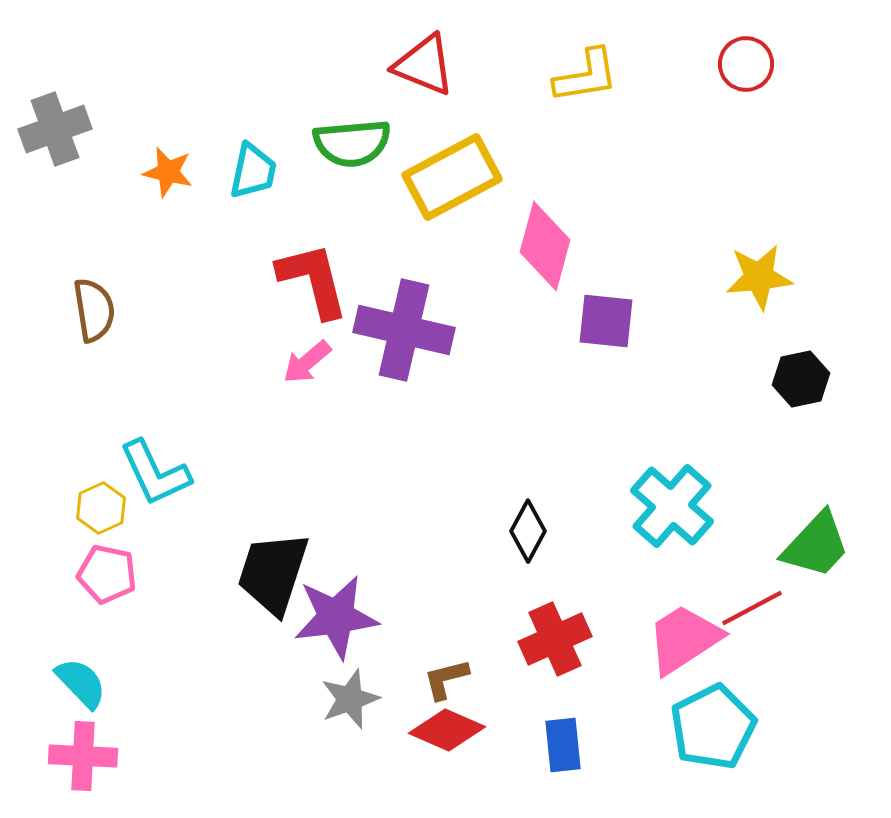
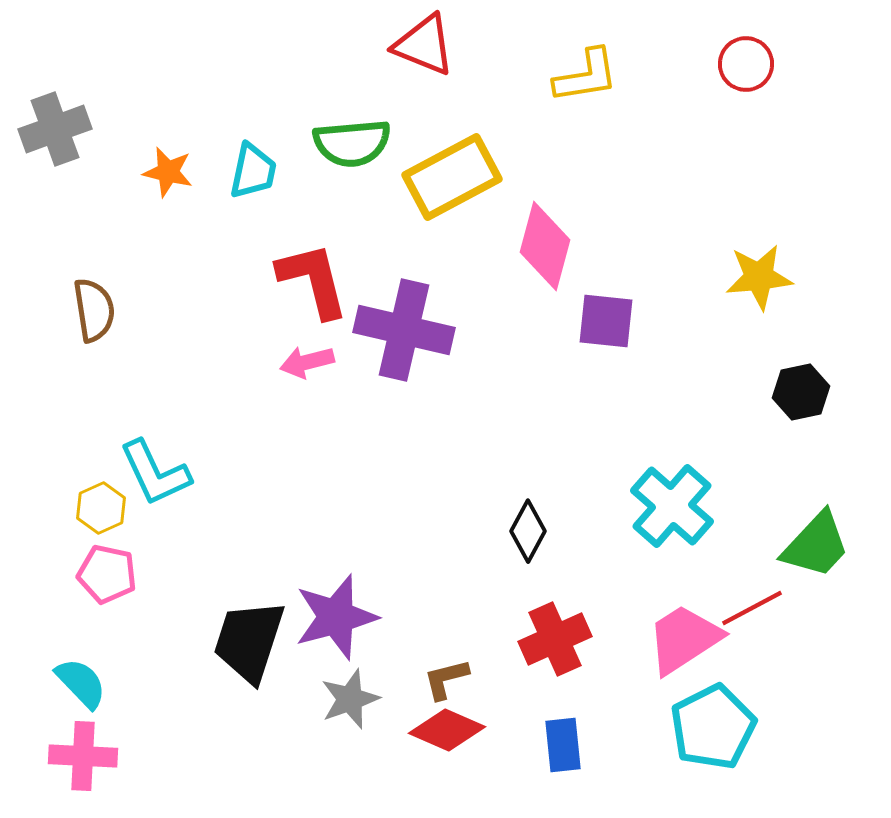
red triangle: moved 20 px up
pink arrow: rotated 26 degrees clockwise
black hexagon: moved 13 px down
black trapezoid: moved 24 px left, 68 px down
purple star: rotated 8 degrees counterclockwise
